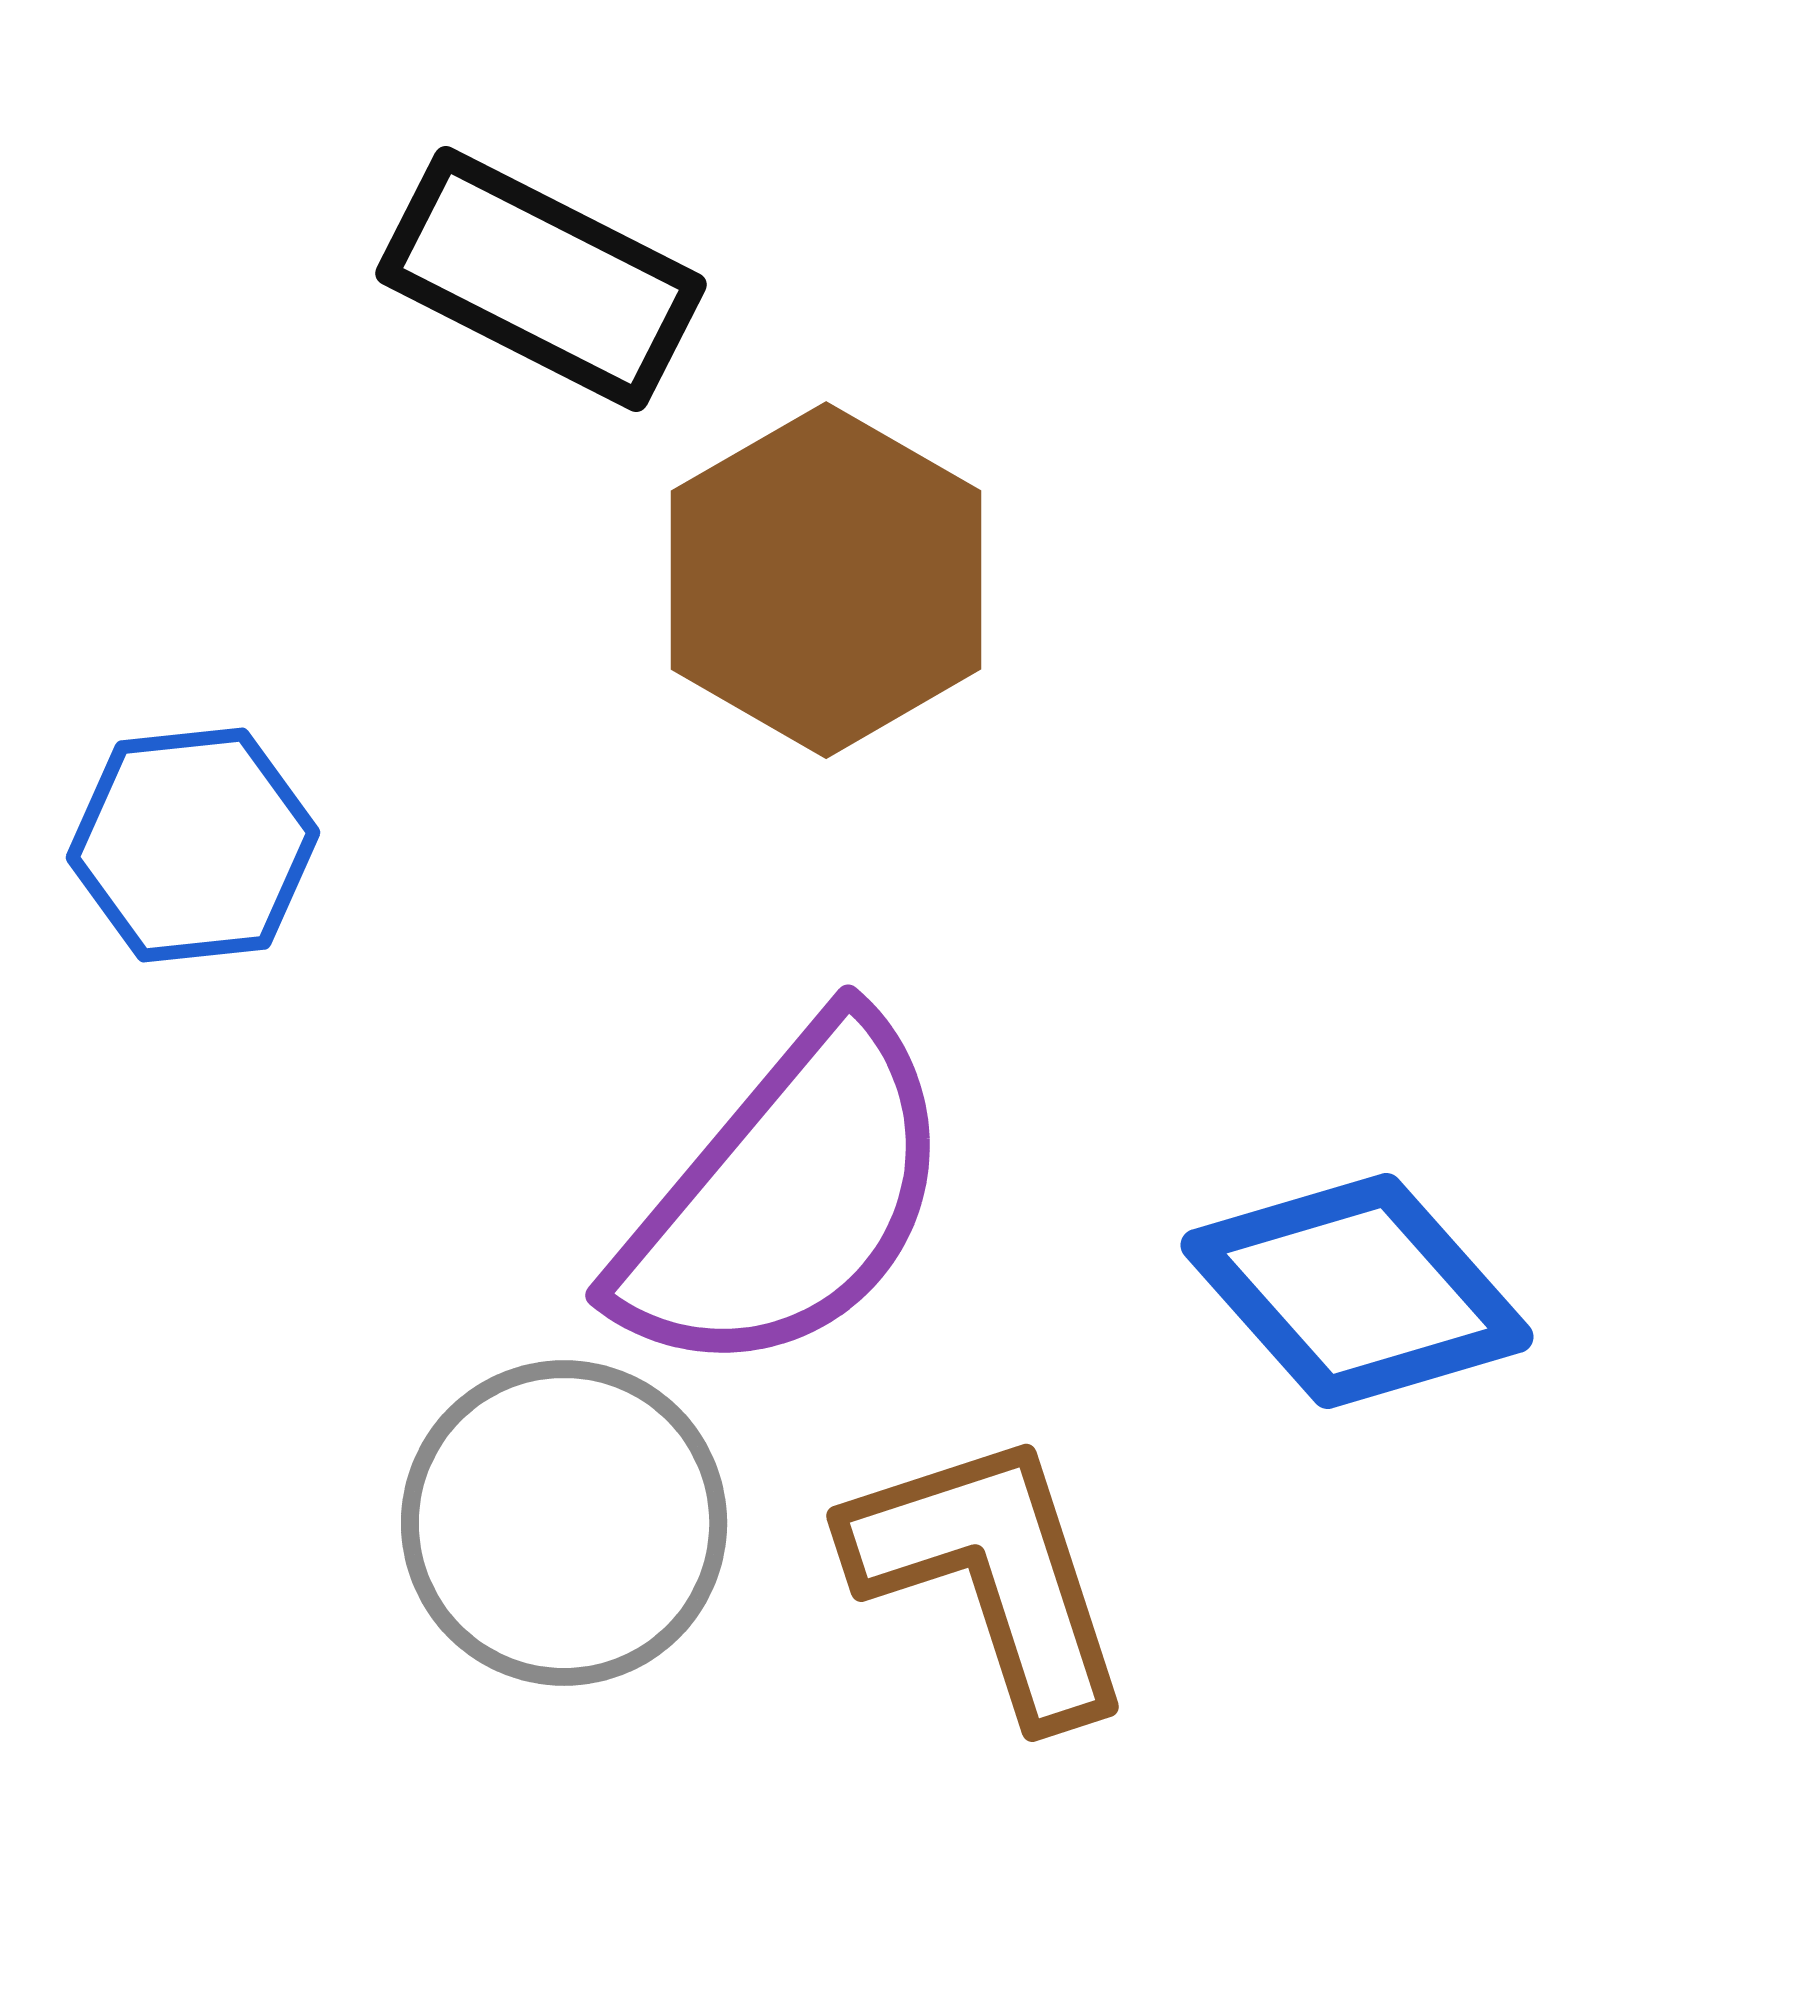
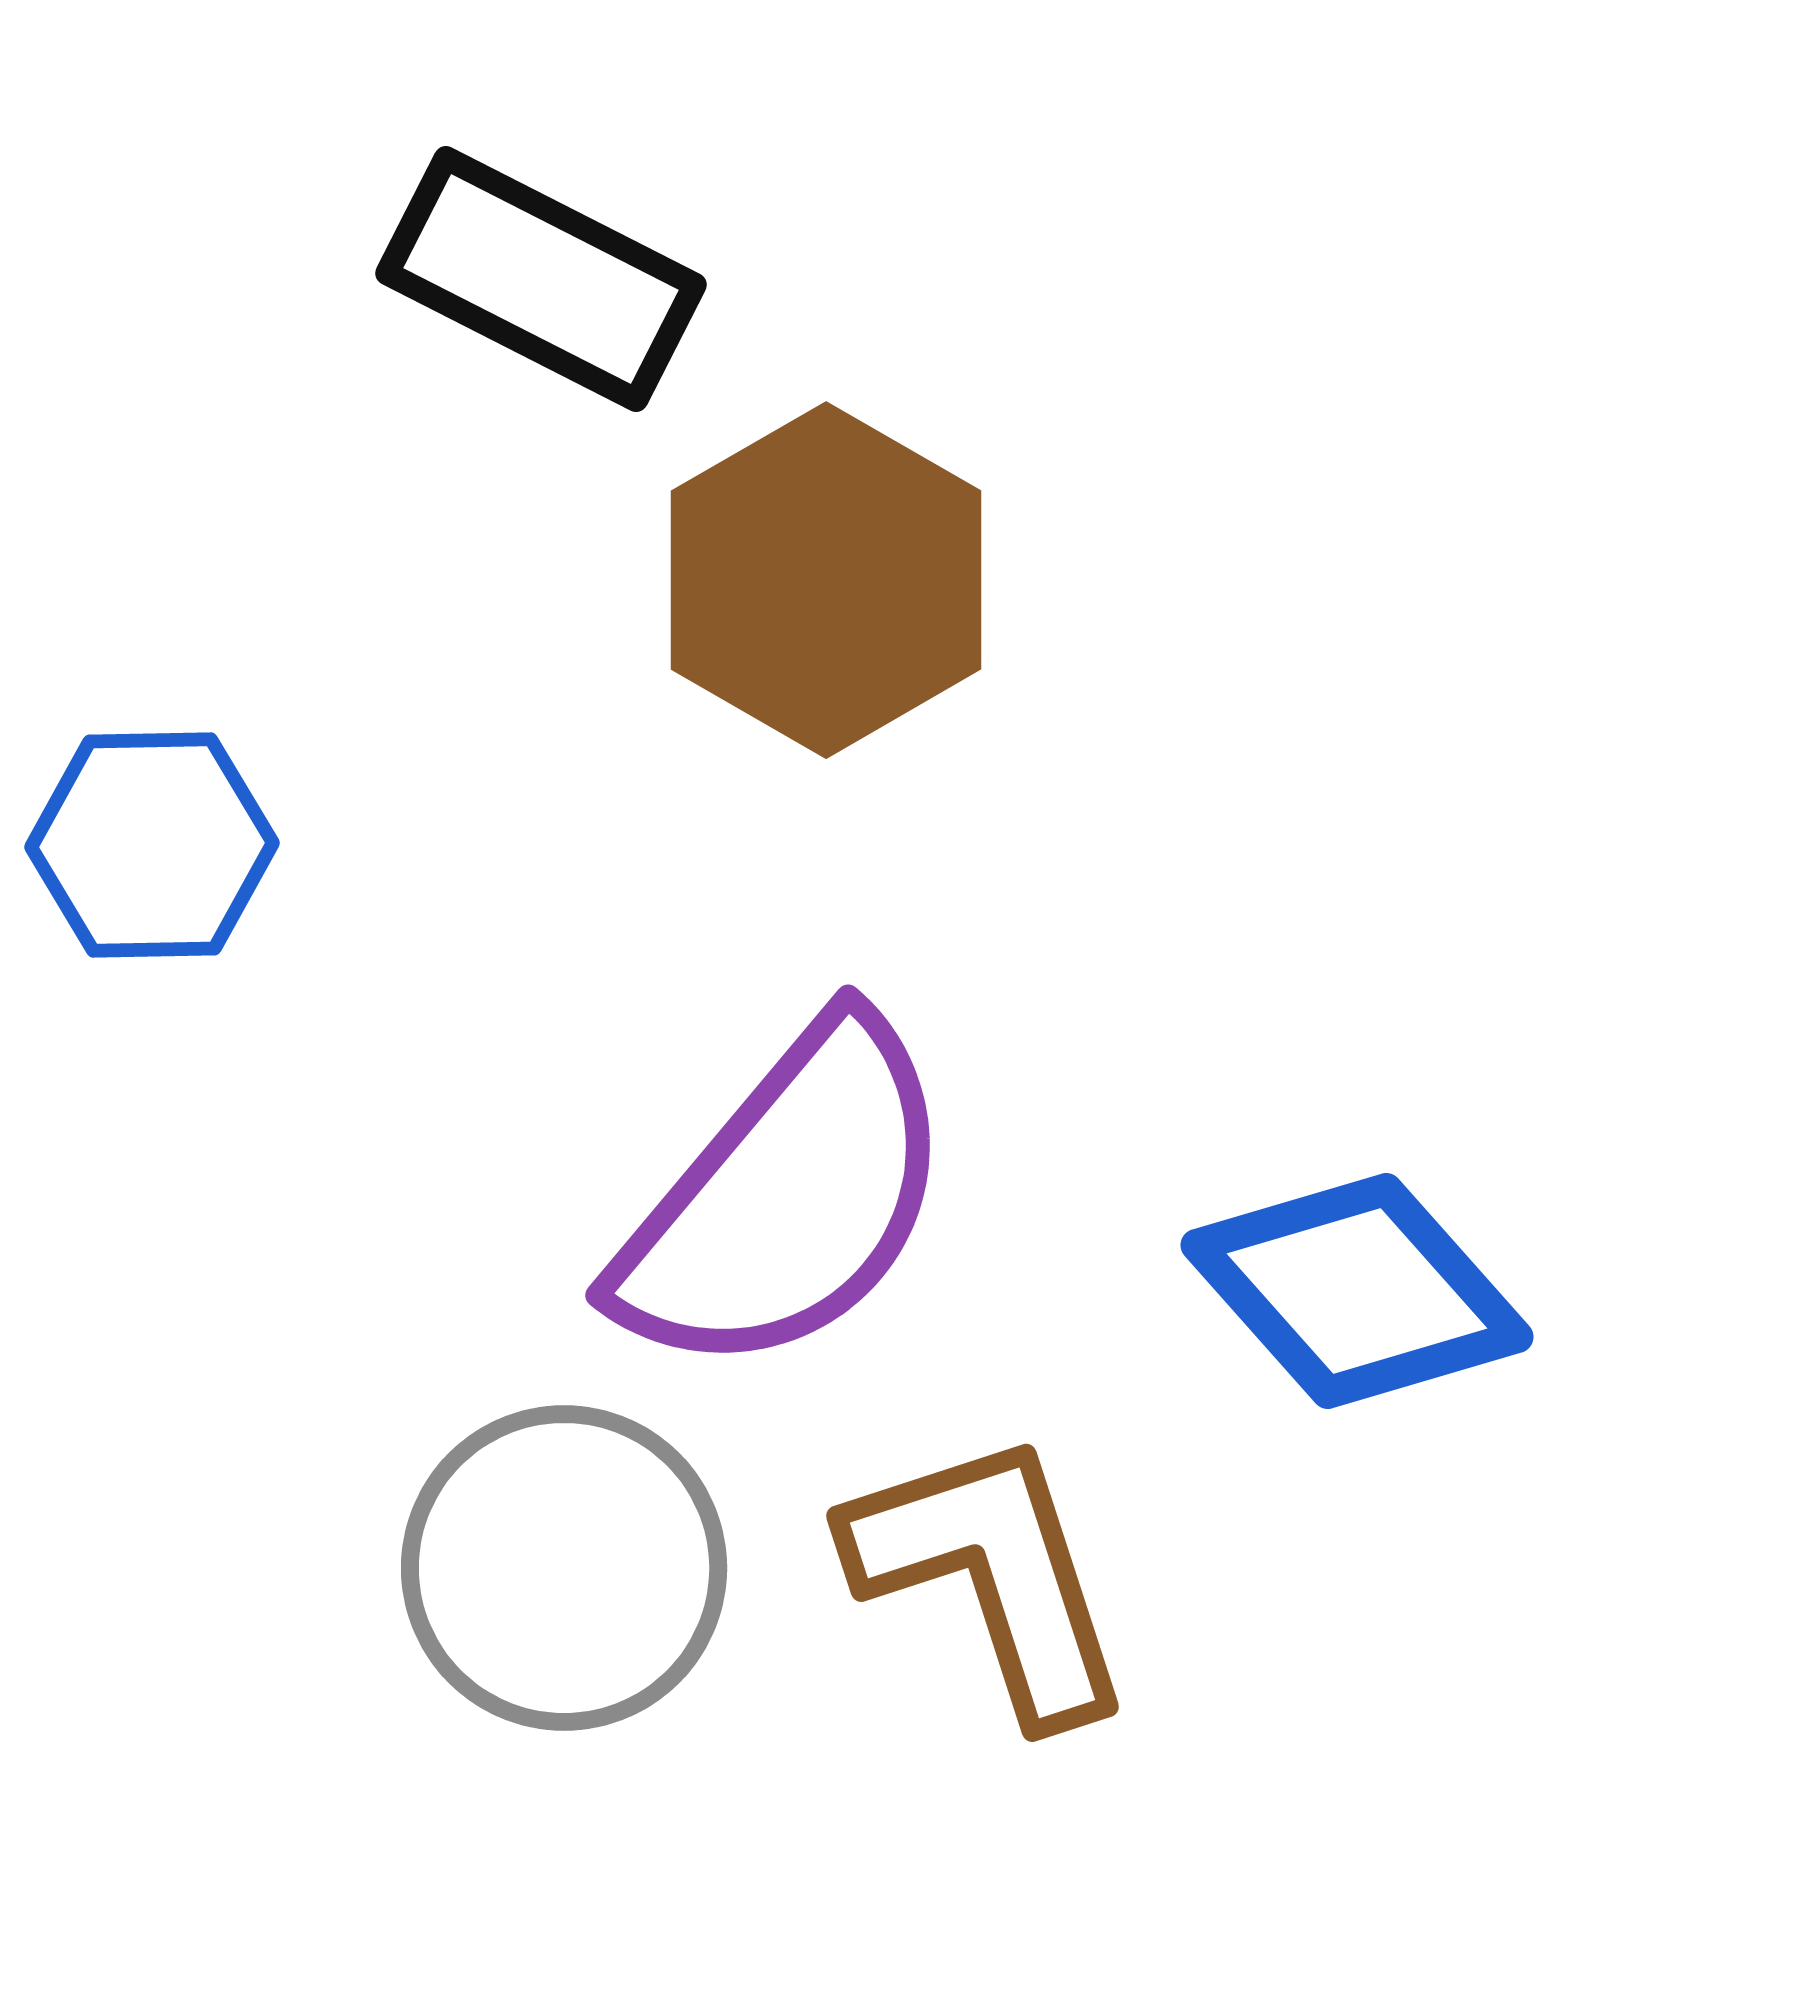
blue hexagon: moved 41 px left; rotated 5 degrees clockwise
gray circle: moved 45 px down
